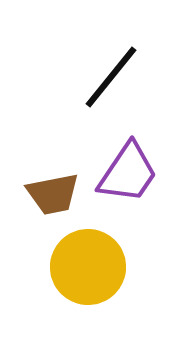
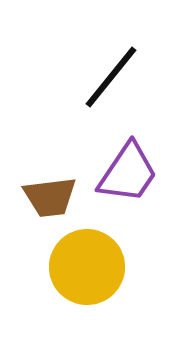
brown trapezoid: moved 3 px left, 3 px down; rotated 4 degrees clockwise
yellow circle: moved 1 px left
